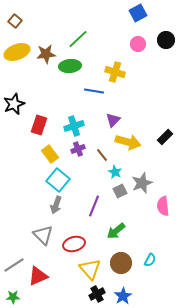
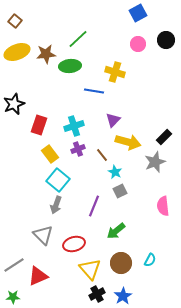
black rectangle: moved 1 px left
gray star: moved 13 px right, 21 px up
